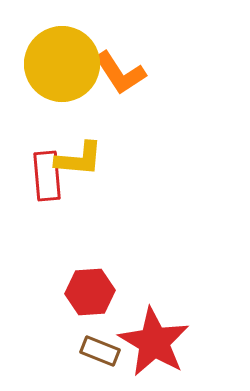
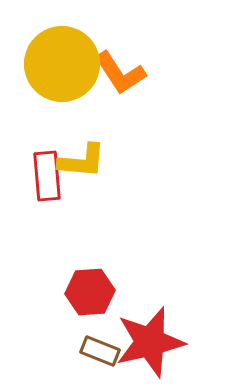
yellow L-shape: moved 3 px right, 2 px down
red star: moved 4 px left; rotated 28 degrees clockwise
